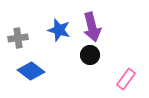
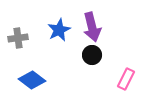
blue star: rotated 30 degrees clockwise
black circle: moved 2 px right
blue diamond: moved 1 px right, 9 px down
pink rectangle: rotated 10 degrees counterclockwise
